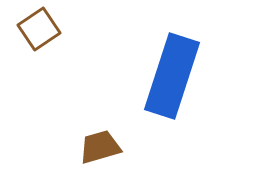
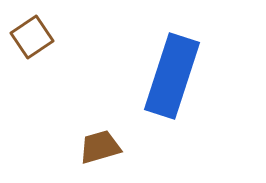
brown square: moved 7 px left, 8 px down
